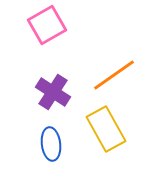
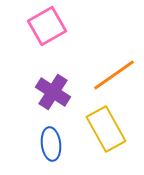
pink square: moved 1 px down
